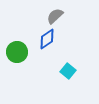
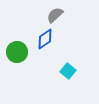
gray semicircle: moved 1 px up
blue diamond: moved 2 px left
